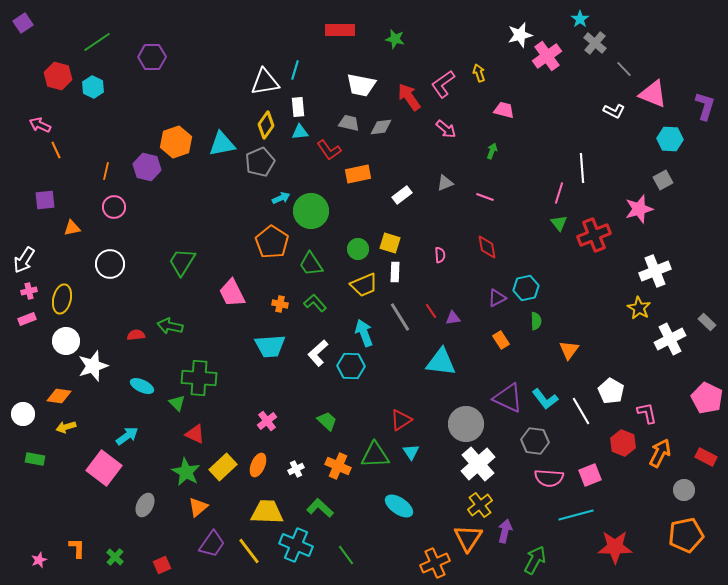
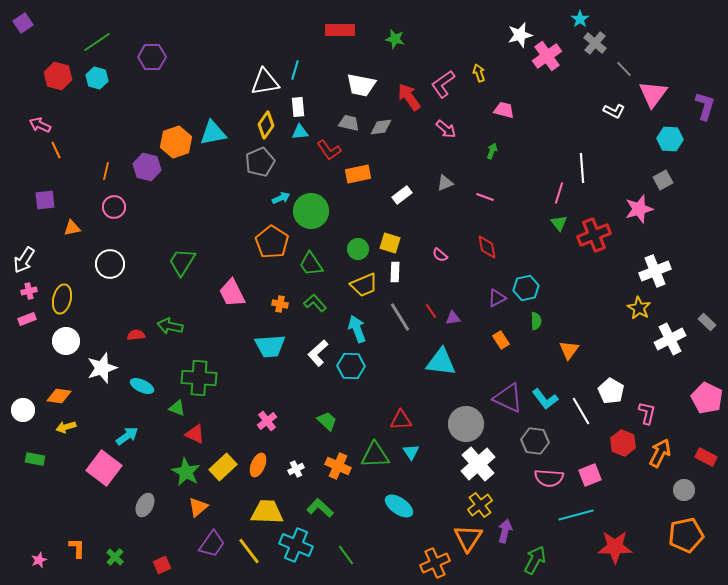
cyan hexagon at (93, 87): moved 4 px right, 9 px up; rotated 10 degrees counterclockwise
pink triangle at (653, 94): rotated 44 degrees clockwise
cyan triangle at (222, 144): moved 9 px left, 11 px up
pink semicircle at (440, 255): rotated 133 degrees clockwise
cyan arrow at (364, 333): moved 7 px left, 4 px up
white star at (93, 366): moved 9 px right, 2 px down
green triangle at (177, 403): moved 5 px down; rotated 24 degrees counterclockwise
pink L-shape at (647, 413): rotated 25 degrees clockwise
white circle at (23, 414): moved 4 px up
red triangle at (401, 420): rotated 30 degrees clockwise
